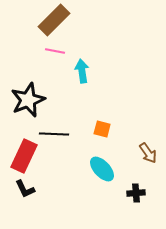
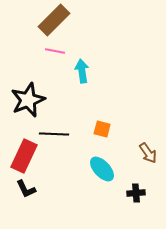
black L-shape: moved 1 px right
